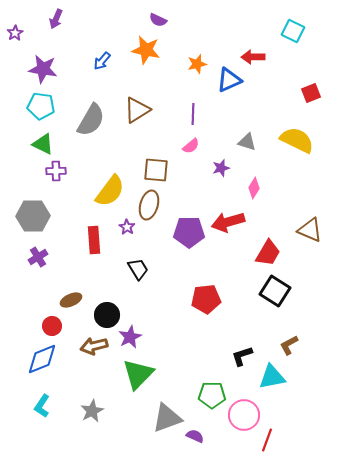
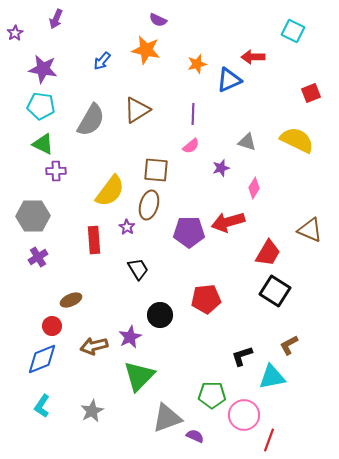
black circle at (107, 315): moved 53 px right
green triangle at (138, 374): moved 1 px right, 2 px down
red line at (267, 440): moved 2 px right
